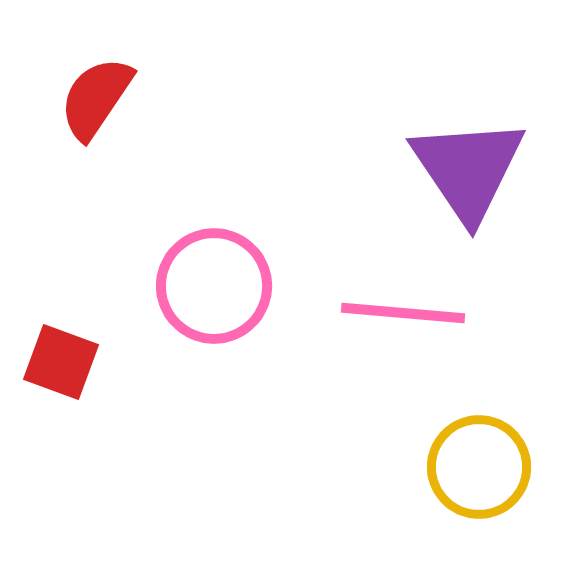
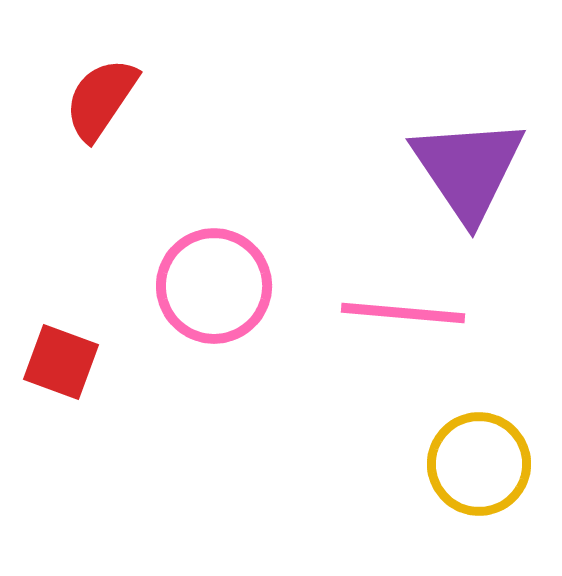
red semicircle: moved 5 px right, 1 px down
yellow circle: moved 3 px up
